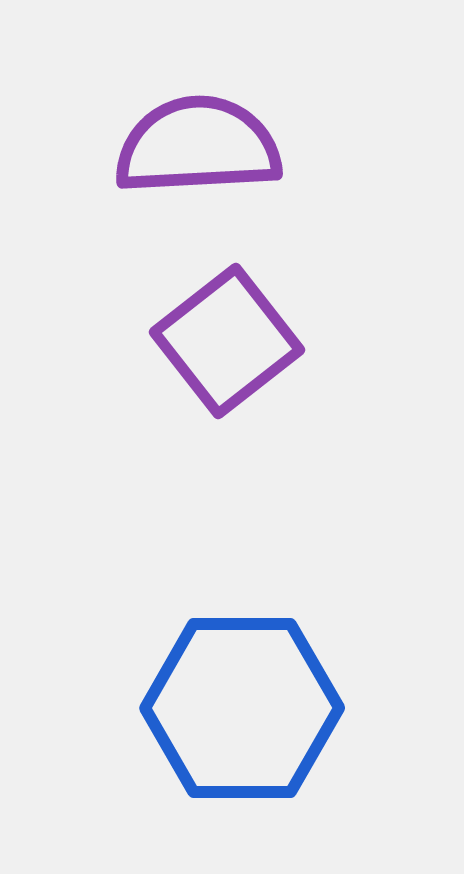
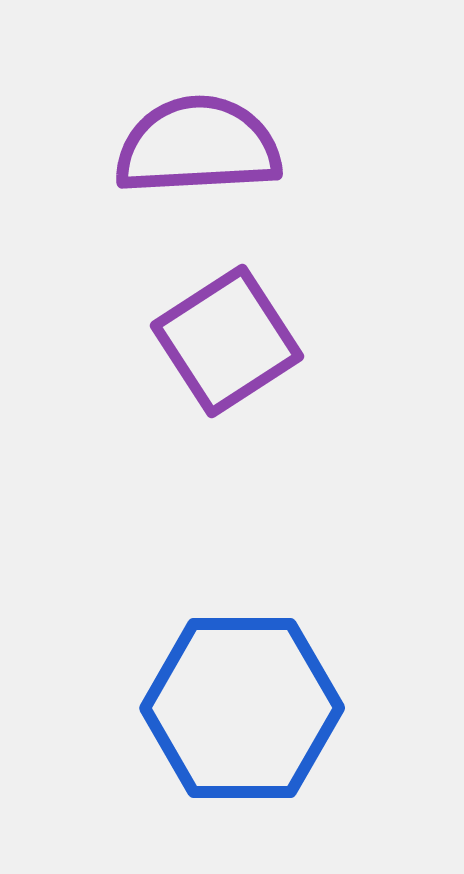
purple square: rotated 5 degrees clockwise
